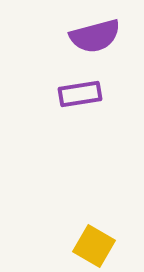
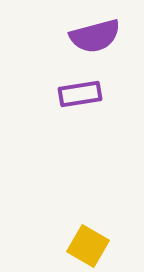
yellow square: moved 6 px left
